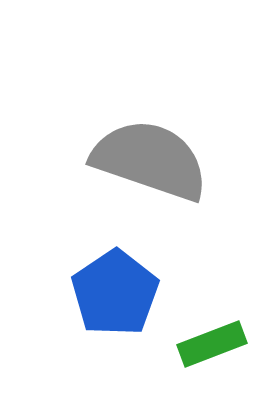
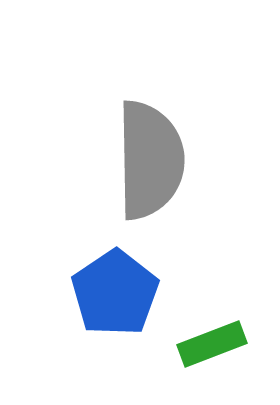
gray semicircle: rotated 70 degrees clockwise
